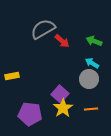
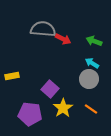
gray semicircle: rotated 35 degrees clockwise
red arrow: moved 1 px right, 2 px up; rotated 14 degrees counterclockwise
purple square: moved 10 px left, 5 px up
orange line: rotated 40 degrees clockwise
